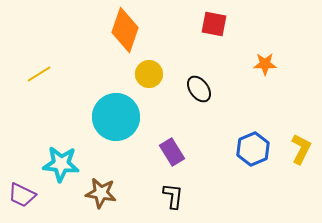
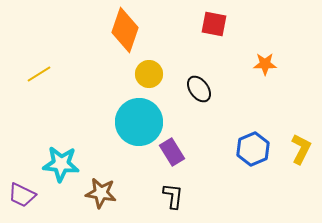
cyan circle: moved 23 px right, 5 px down
